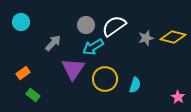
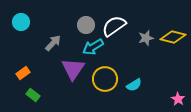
cyan semicircle: moved 1 px left; rotated 42 degrees clockwise
pink star: moved 2 px down
